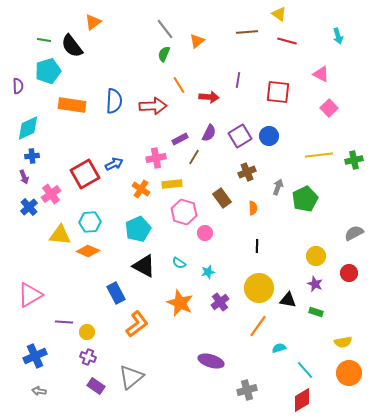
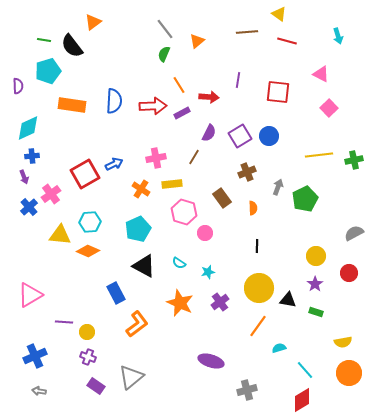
purple rectangle at (180, 139): moved 2 px right, 26 px up
purple star at (315, 284): rotated 14 degrees clockwise
